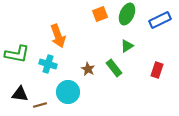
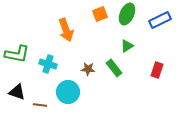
orange arrow: moved 8 px right, 6 px up
brown star: rotated 24 degrees counterclockwise
black triangle: moved 3 px left, 2 px up; rotated 12 degrees clockwise
brown line: rotated 24 degrees clockwise
